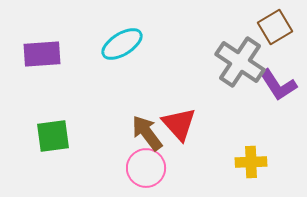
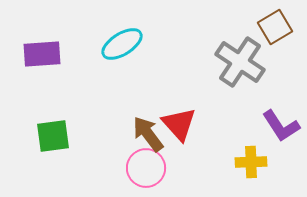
purple L-shape: moved 3 px right, 41 px down
brown arrow: moved 1 px right, 1 px down
